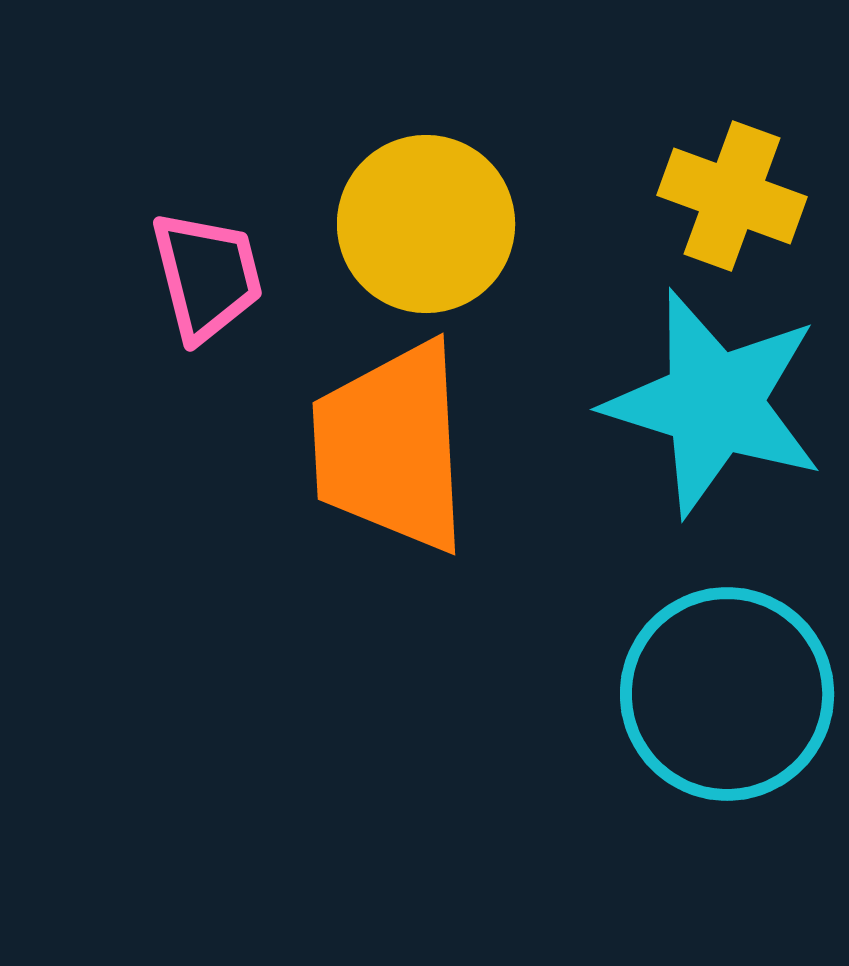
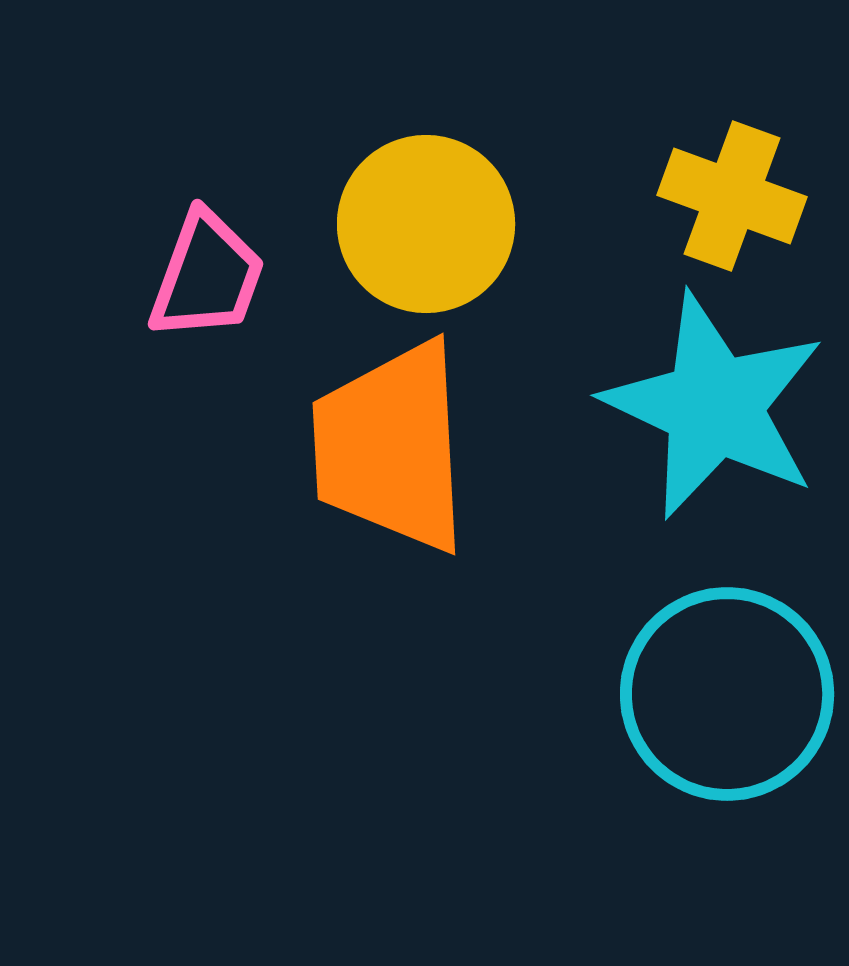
pink trapezoid: rotated 34 degrees clockwise
cyan star: moved 3 px down; rotated 8 degrees clockwise
